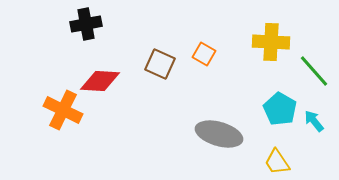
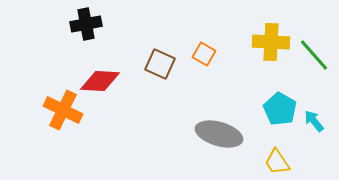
green line: moved 16 px up
